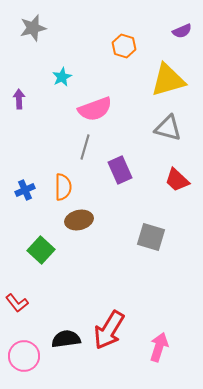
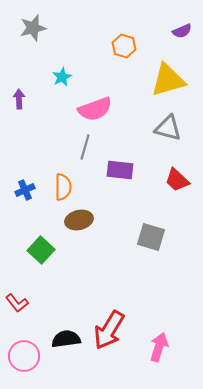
purple rectangle: rotated 60 degrees counterclockwise
